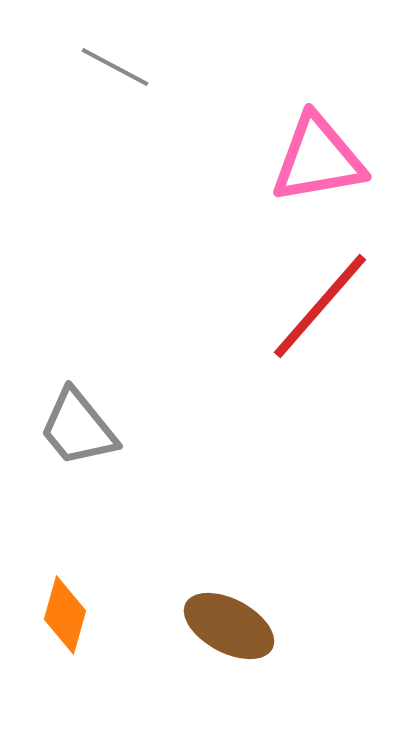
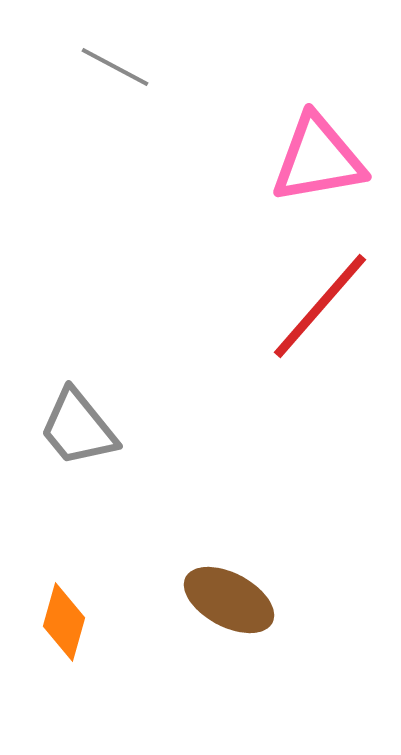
orange diamond: moved 1 px left, 7 px down
brown ellipse: moved 26 px up
